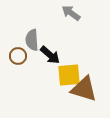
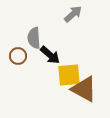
gray arrow: moved 2 px right, 1 px down; rotated 102 degrees clockwise
gray semicircle: moved 2 px right, 2 px up
brown triangle: rotated 12 degrees clockwise
